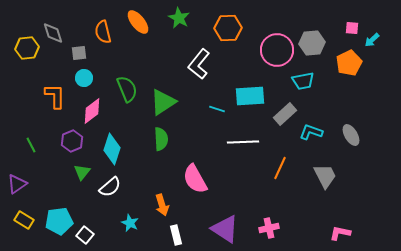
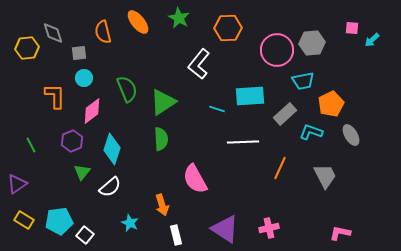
orange pentagon at (349, 63): moved 18 px left, 41 px down
